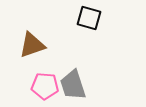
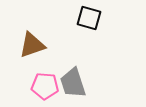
gray trapezoid: moved 2 px up
